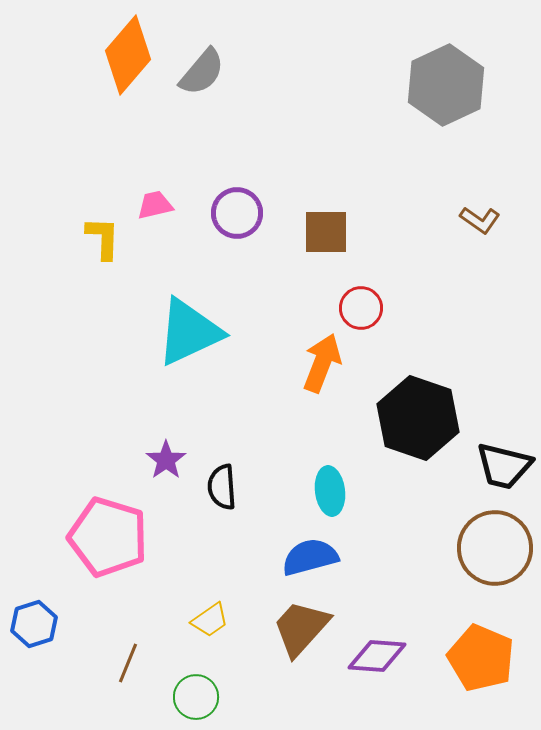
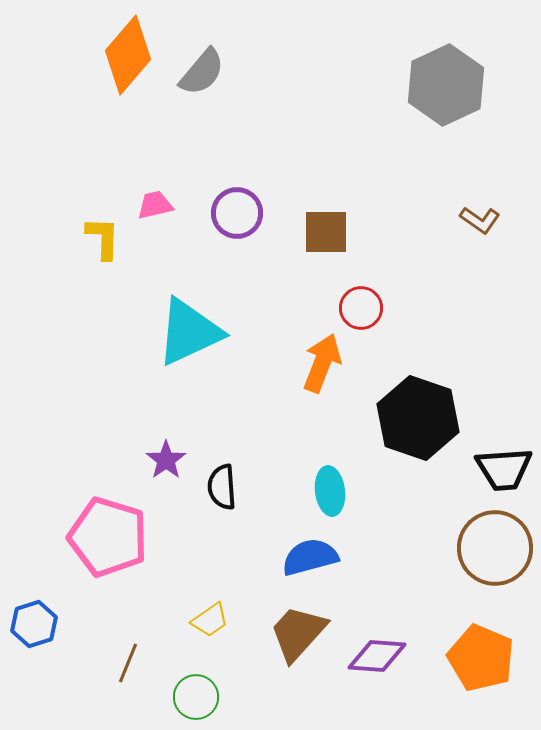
black trapezoid: moved 3 px down; rotated 18 degrees counterclockwise
brown trapezoid: moved 3 px left, 5 px down
